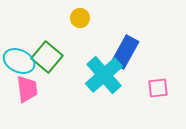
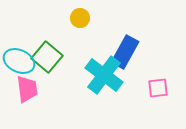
cyan cross: rotated 12 degrees counterclockwise
